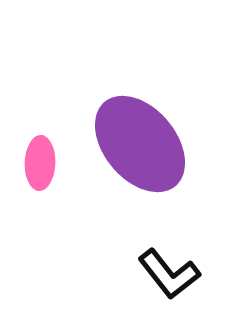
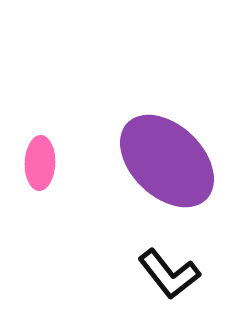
purple ellipse: moved 27 px right, 17 px down; rotated 6 degrees counterclockwise
